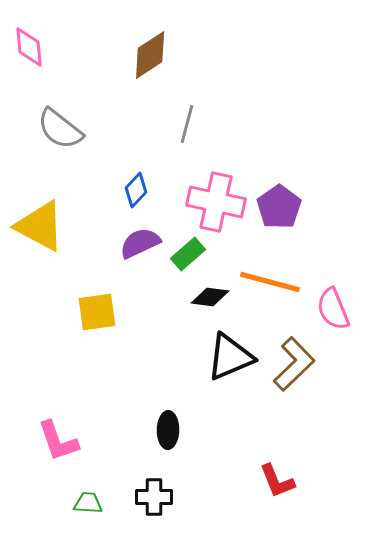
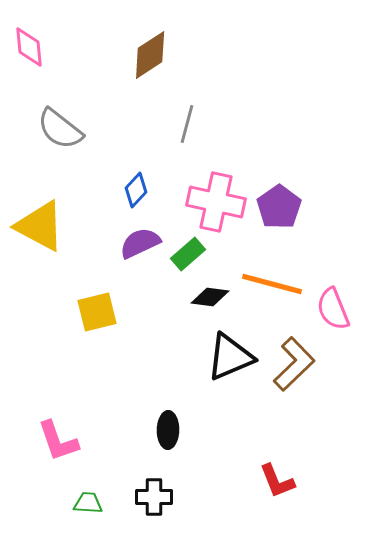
orange line: moved 2 px right, 2 px down
yellow square: rotated 6 degrees counterclockwise
